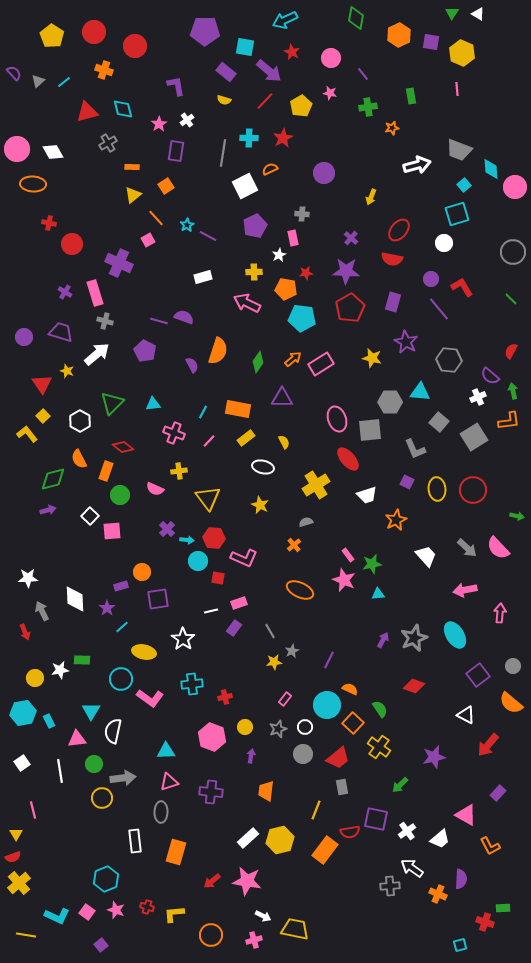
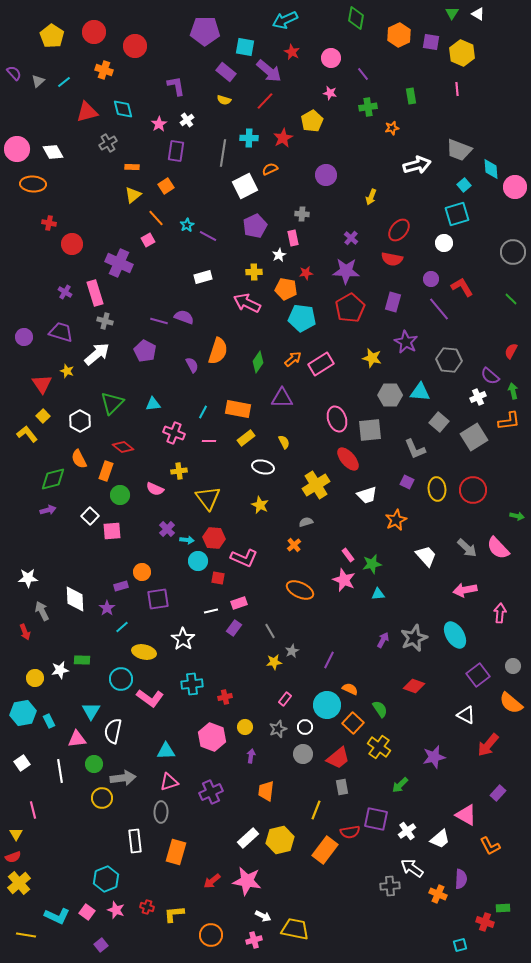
yellow pentagon at (301, 106): moved 11 px right, 15 px down
purple circle at (324, 173): moved 2 px right, 2 px down
gray hexagon at (390, 402): moved 7 px up
pink line at (209, 441): rotated 48 degrees clockwise
purple cross at (211, 792): rotated 30 degrees counterclockwise
